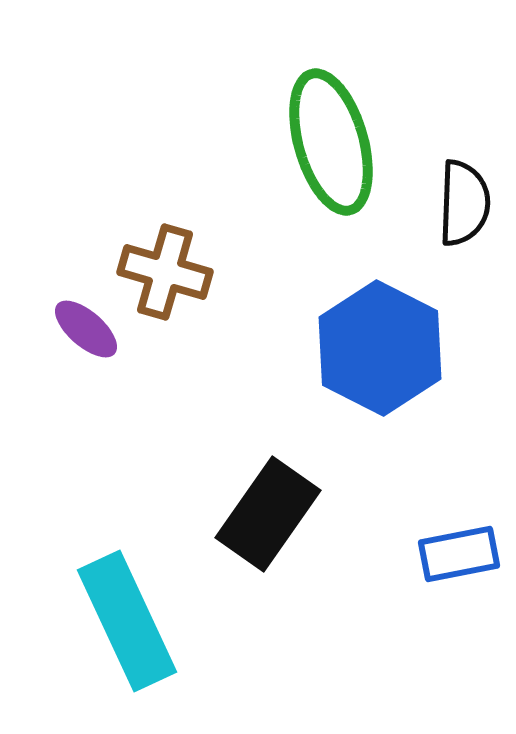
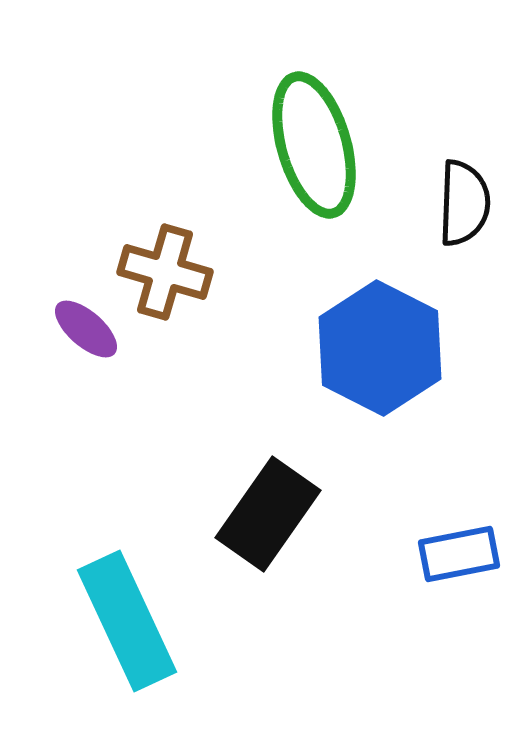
green ellipse: moved 17 px left, 3 px down
